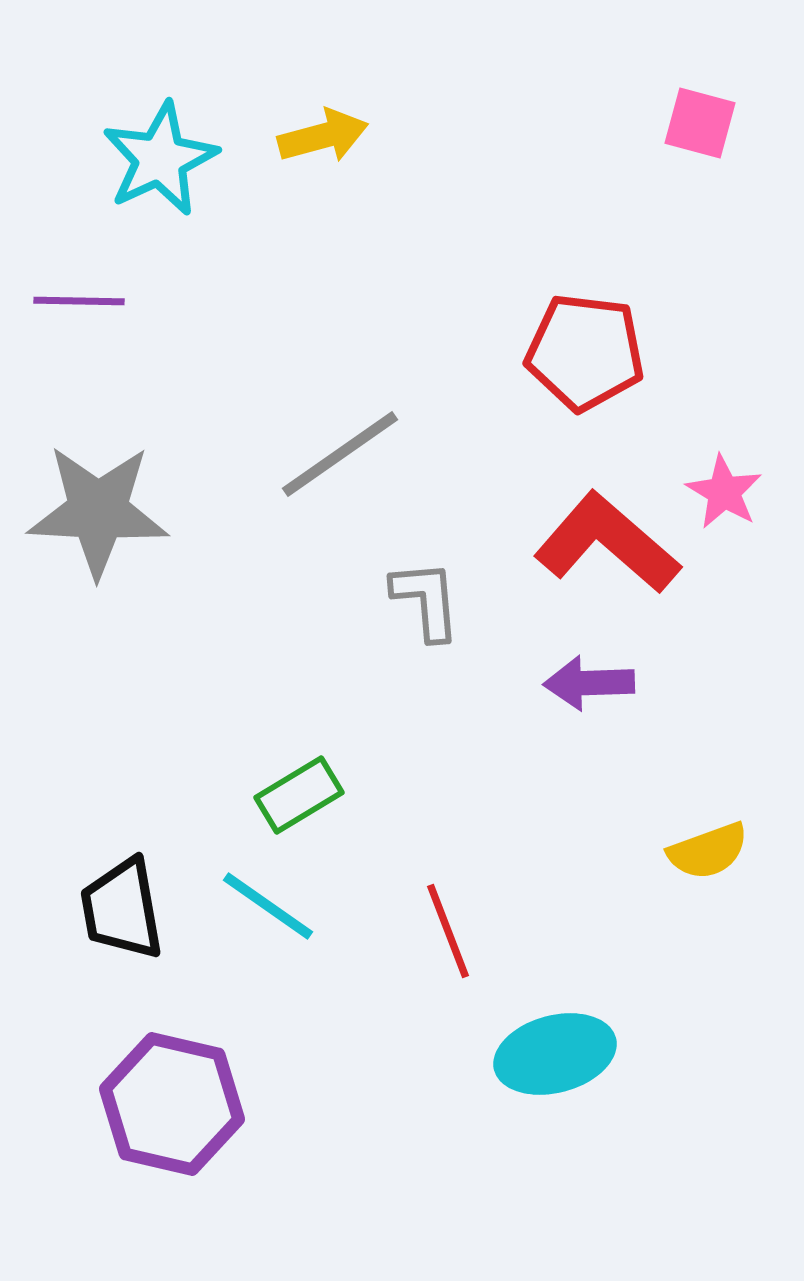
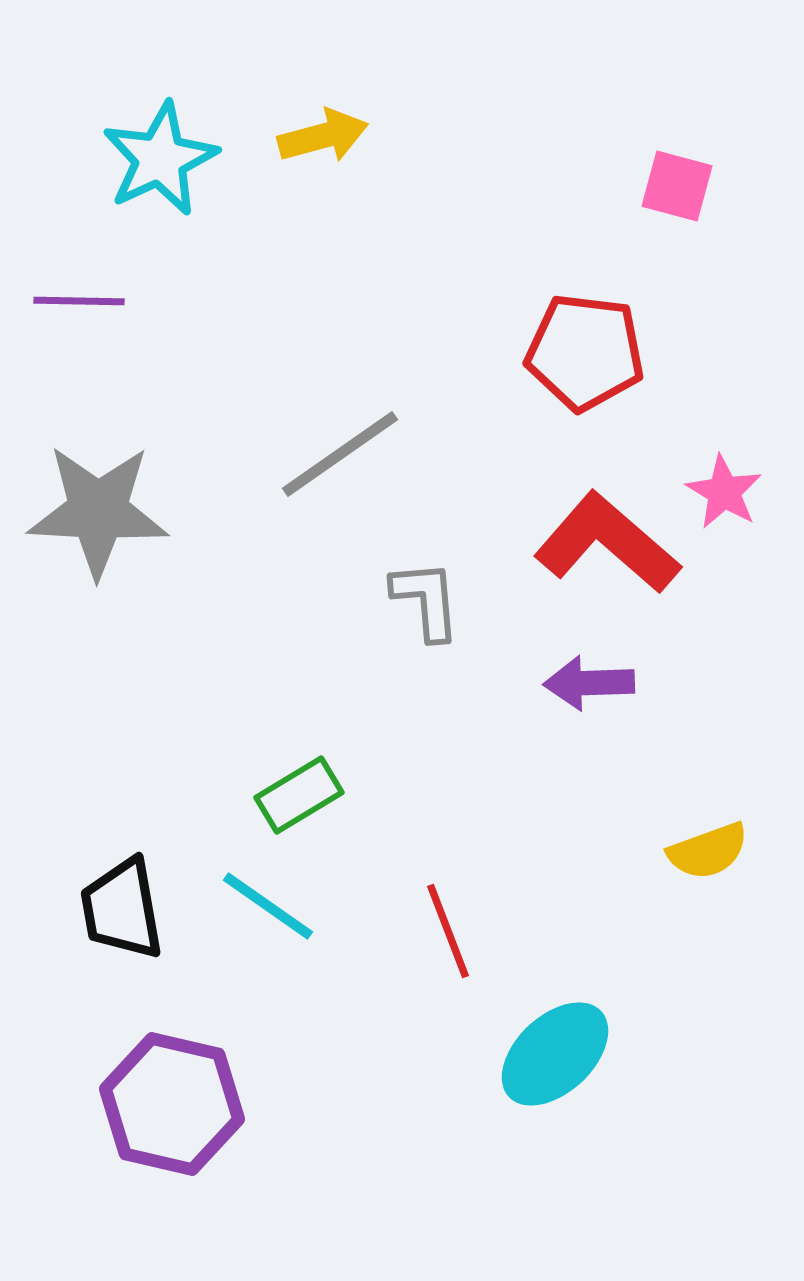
pink square: moved 23 px left, 63 px down
cyan ellipse: rotated 28 degrees counterclockwise
